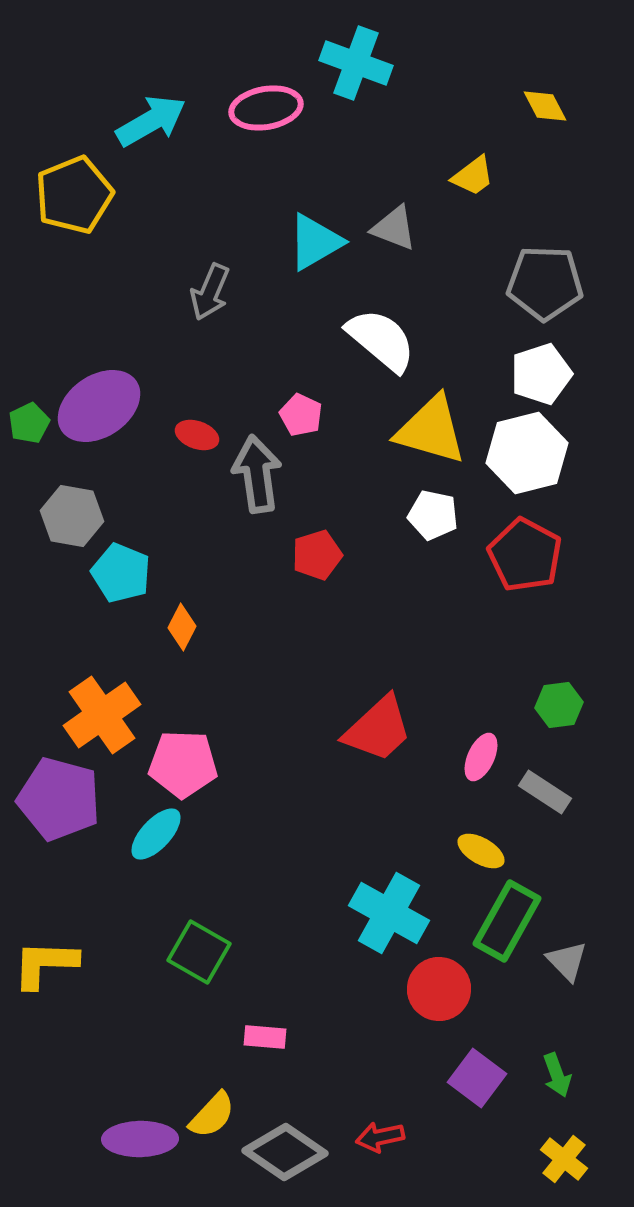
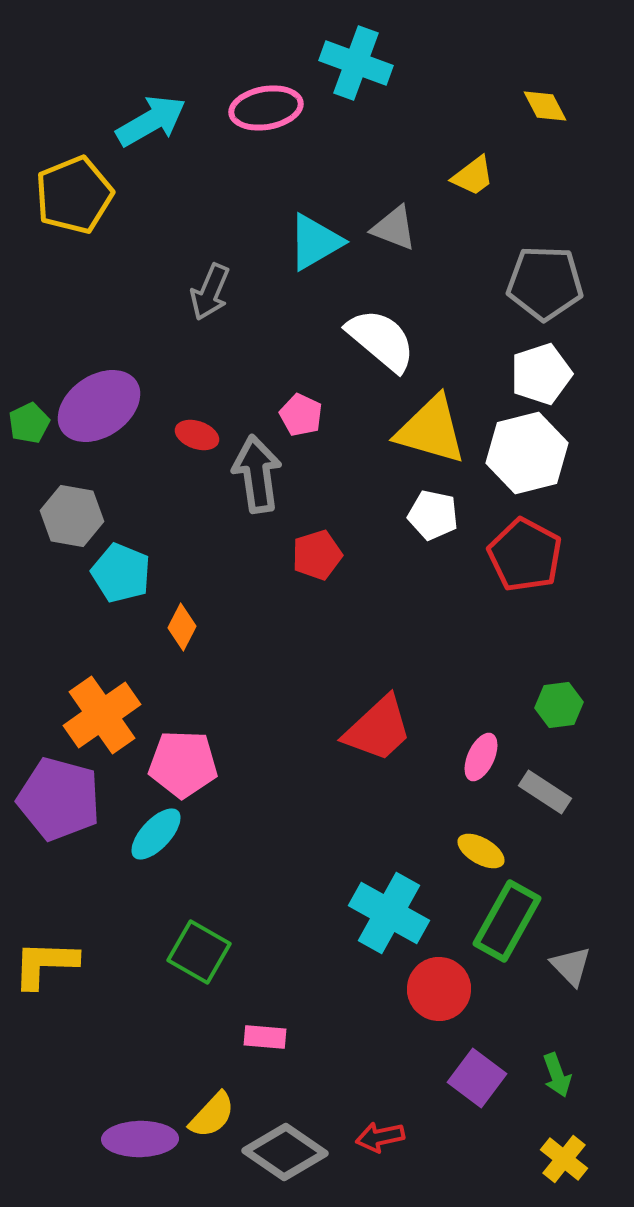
gray triangle at (567, 961): moved 4 px right, 5 px down
